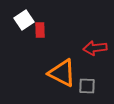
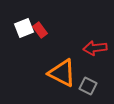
white square: moved 8 px down; rotated 12 degrees clockwise
red rectangle: rotated 35 degrees counterclockwise
gray square: moved 1 px right; rotated 24 degrees clockwise
